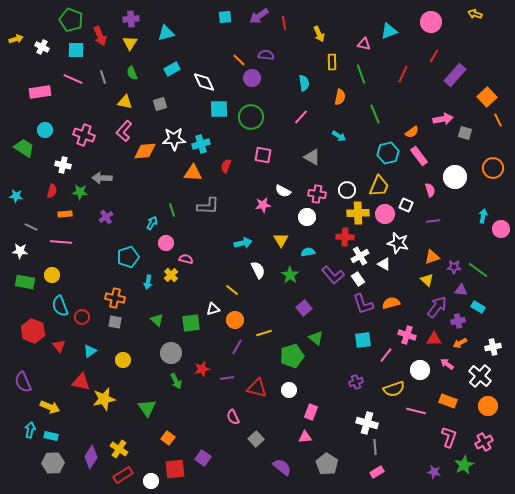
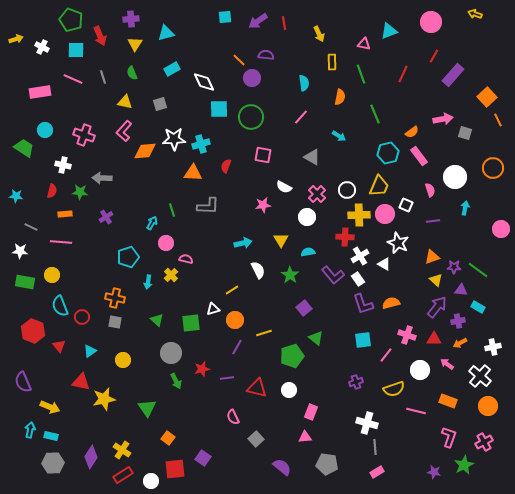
purple arrow at (259, 16): moved 1 px left, 5 px down
yellow triangle at (130, 43): moved 5 px right, 1 px down
purple rectangle at (455, 75): moved 2 px left
white semicircle at (283, 191): moved 1 px right, 4 px up
pink cross at (317, 194): rotated 36 degrees clockwise
yellow cross at (358, 213): moved 1 px right, 2 px down
cyan arrow at (483, 216): moved 18 px left, 8 px up
white star at (398, 243): rotated 10 degrees clockwise
yellow triangle at (427, 280): moved 9 px right
yellow line at (232, 290): rotated 72 degrees counterclockwise
yellow cross at (119, 449): moved 3 px right, 1 px down
gray pentagon at (327, 464): rotated 25 degrees counterclockwise
